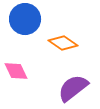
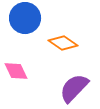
blue circle: moved 1 px up
purple semicircle: moved 1 px right; rotated 8 degrees counterclockwise
